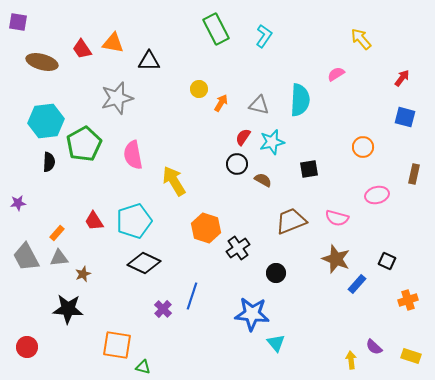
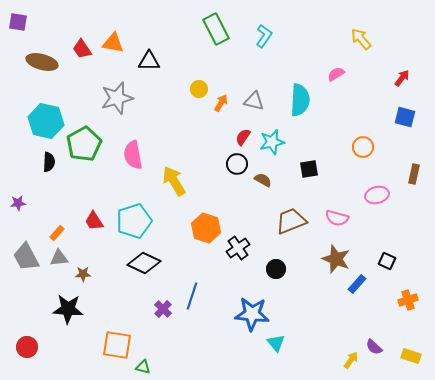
gray triangle at (259, 105): moved 5 px left, 4 px up
cyan hexagon at (46, 121): rotated 20 degrees clockwise
black circle at (276, 273): moved 4 px up
brown star at (83, 274): rotated 21 degrees clockwise
yellow arrow at (351, 360): rotated 42 degrees clockwise
